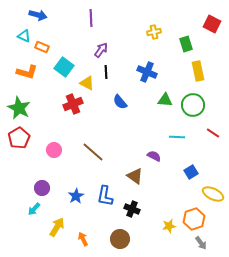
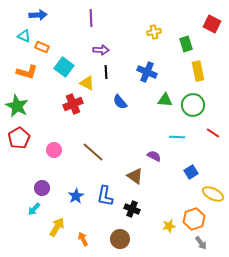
blue arrow: rotated 18 degrees counterclockwise
purple arrow: rotated 56 degrees clockwise
green star: moved 2 px left, 2 px up
